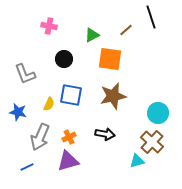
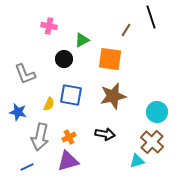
brown line: rotated 16 degrees counterclockwise
green triangle: moved 10 px left, 5 px down
cyan circle: moved 1 px left, 1 px up
gray arrow: rotated 12 degrees counterclockwise
